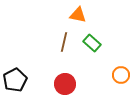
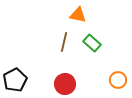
orange circle: moved 3 px left, 5 px down
